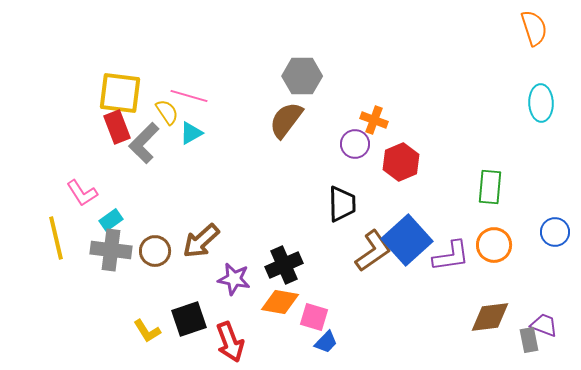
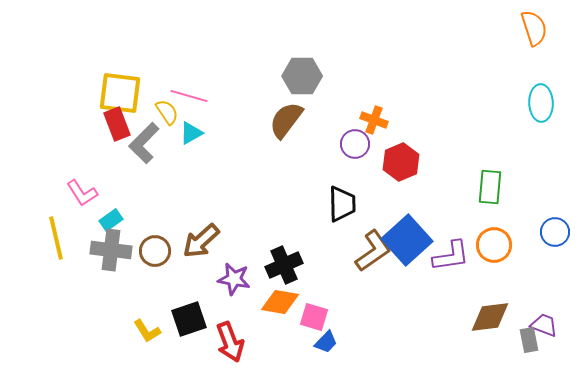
red rectangle: moved 3 px up
